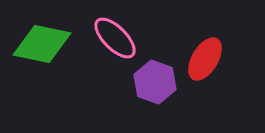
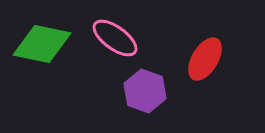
pink ellipse: rotated 9 degrees counterclockwise
purple hexagon: moved 10 px left, 9 px down
